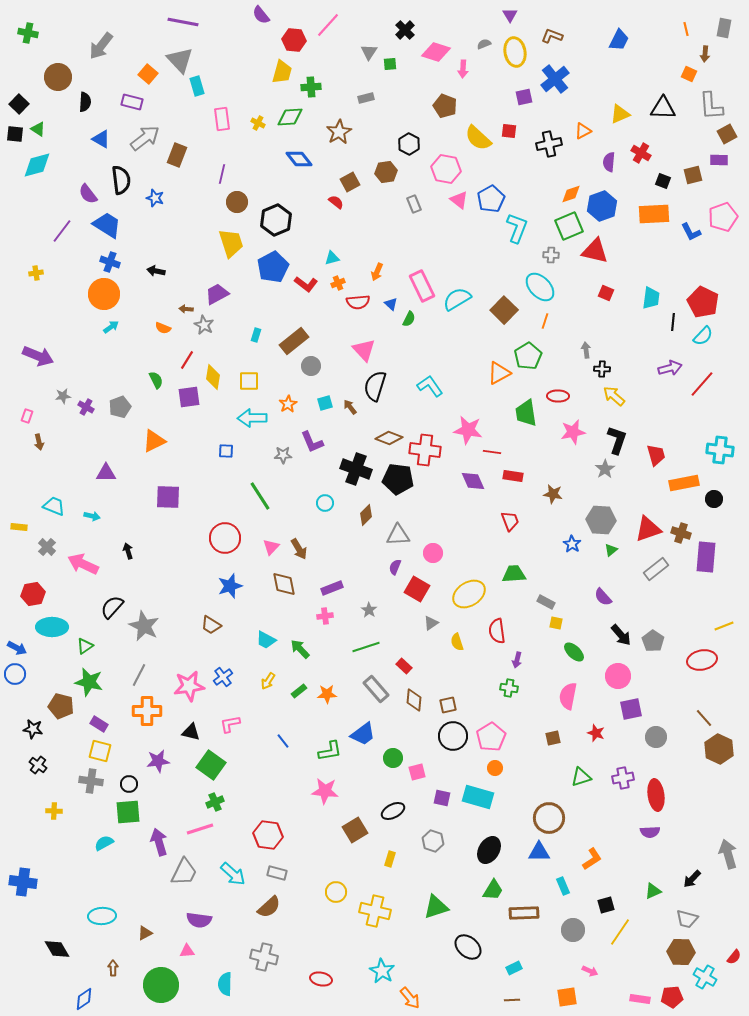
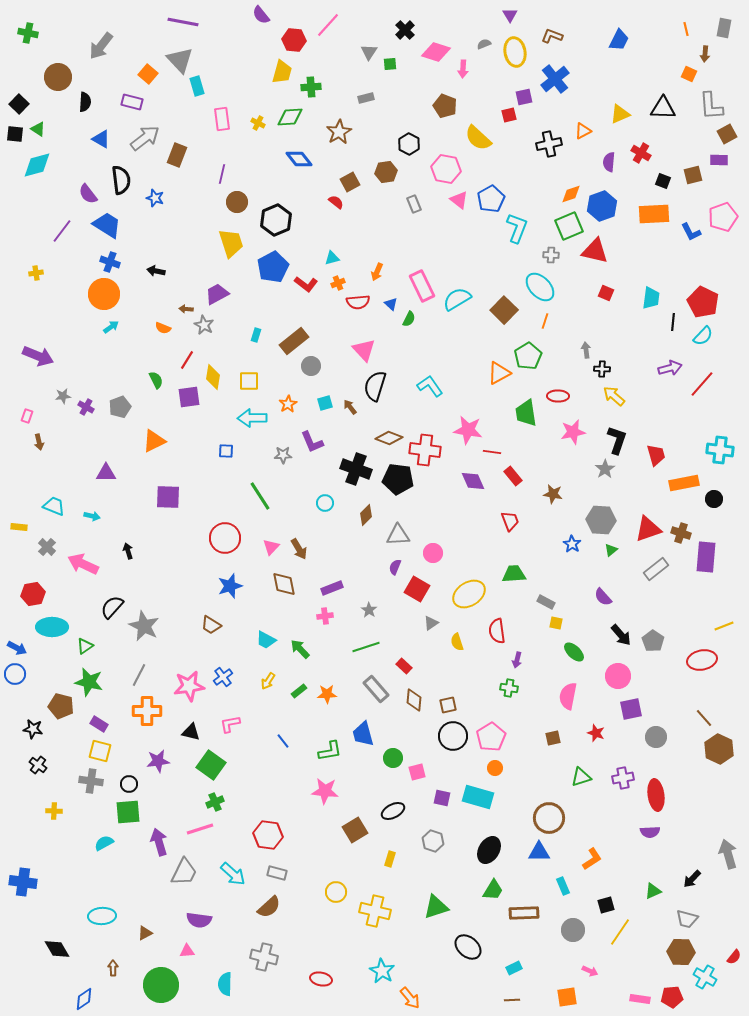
red square at (509, 131): moved 16 px up; rotated 21 degrees counterclockwise
red rectangle at (513, 476): rotated 42 degrees clockwise
blue trapezoid at (363, 734): rotated 112 degrees clockwise
